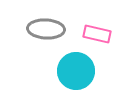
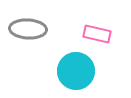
gray ellipse: moved 18 px left
